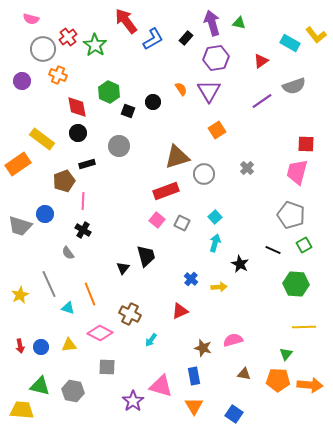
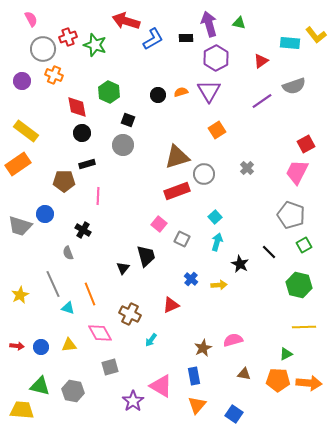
pink semicircle at (31, 19): rotated 133 degrees counterclockwise
red arrow at (126, 21): rotated 36 degrees counterclockwise
purple arrow at (212, 23): moved 3 px left, 1 px down
red cross at (68, 37): rotated 18 degrees clockwise
black rectangle at (186, 38): rotated 48 degrees clockwise
cyan rectangle at (290, 43): rotated 24 degrees counterclockwise
green star at (95, 45): rotated 15 degrees counterclockwise
purple hexagon at (216, 58): rotated 20 degrees counterclockwise
orange cross at (58, 75): moved 4 px left
orange semicircle at (181, 89): moved 3 px down; rotated 72 degrees counterclockwise
black circle at (153, 102): moved 5 px right, 7 px up
black square at (128, 111): moved 9 px down
black circle at (78, 133): moved 4 px right
yellow rectangle at (42, 139): moved 16 px left, 8 px up
red square at (306, 144): rotated 30 degrees counterclockwise
gray circle at (119, 146): moved 4 px right, 1 px up
pink trapezoid at (297, 172): rotated 12 degrees clockwise
brown pentagon at (64, 181): rotated 20 degrees clockwise
red rectangle at (166, 191): moved 11 px right
pink line at (83, 201): moved 15 px right, 5 px up
pink square at (157, 220): moved 2 px right, 4 px down
gray square at (182, 223): moved 16 px down
cyan arrow at (215, 243): moved 2 px right, 1 px up
black line at (273, 250): moved 4 px left, 2 px down; rotated 21 degrees clockwise
gray semicircle at (68, 253): rotated 16 degrees clockwise
gray line at (49, 284): moved 4 px right
green hexagon at (296, 284): moved 3 px right, 1 px down; rotated 10 degrees clockwise
yellow arrow at (219, 287): moved 2 px up
red triangle at (180, 311): moved 9 px left, 6 px up
pink diamond at (100, 333): rotated 35 degrees clockwise
red arrow at (20, 346): moved 3 px left; rotated 72 degrees counterclockwise
brown star at (203, 348): rotated 30 degrees clockwise
green triangle at (286, 354): rotated 24 degrees clockwise
gray square at (107, 367): moved 3 px right; rotated 18 degrees counterclockwise
orange arrow at (310, 385): moved 1 px left, 2 px up
pink triangle at (161, 386): rotated 15 degrees clockwise
orange triangle at (194, 406): moved 3 px right, 1 px up; rotated 12 degrees clockwise
